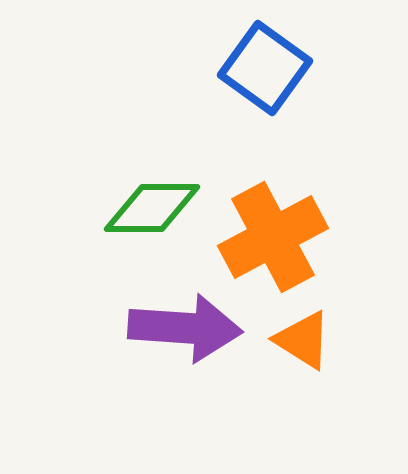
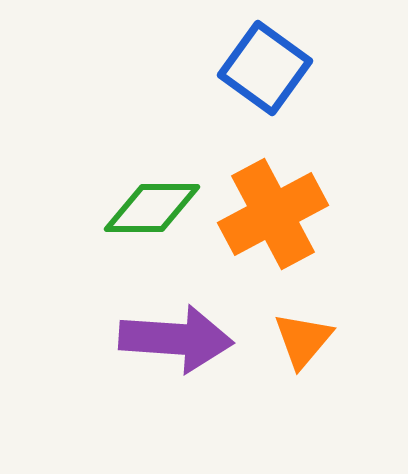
orange cross: moved 23 px up
purple arrow: moved 9 px left, 11 px down
orange triangle: rotated 38 degrees clockwise
